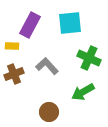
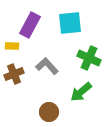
green arrow: moved 2 px left; rotated 10 degrees counterclockwise
